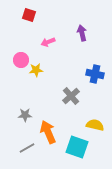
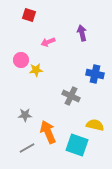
gray cross: rotated 24 degrees counterclockwise
cyan square: moved 2 px up
